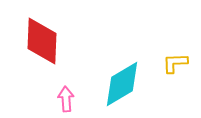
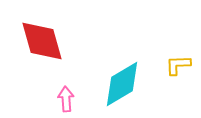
red diamond: rotated 18 degrees counterclockwise
yellow L-shape: moved 3 px right, 2 px down
